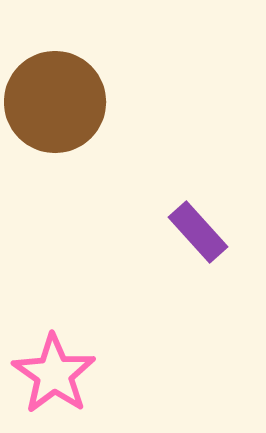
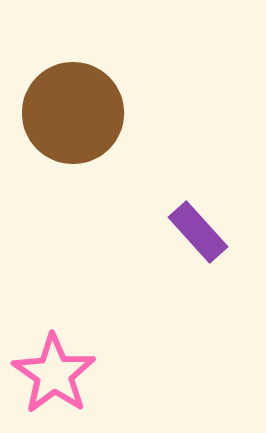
brown circle: moved 18 px right, 11 px down
